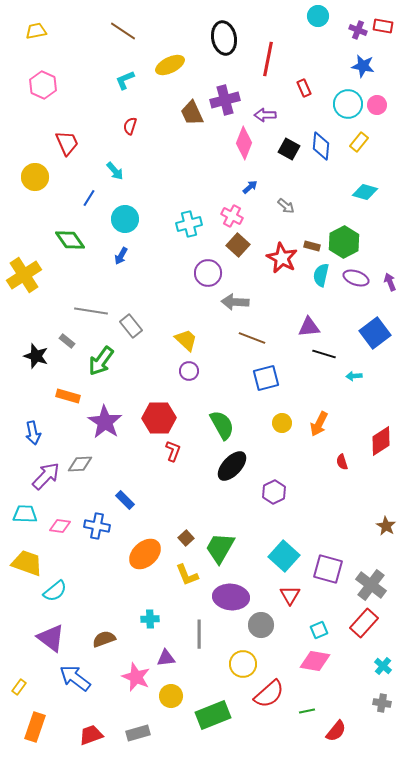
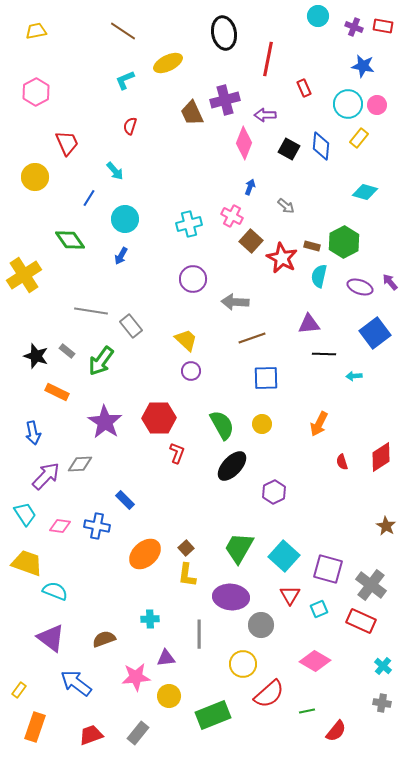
purple cross at (358, 30): moved 4 px left, 3 px up
black ellipse at (224, 38): moved 5 px up
yellow ellipse at (170, 65): moved 2 px left, 2 px up
pink hexagon at (43, 85): moved 7 px left, 7 px down; rotated 8 degrees clockwise
yellow rectangle at (359, 142): moved 4 px up
blue arrow at (250, 187): rotated 28 degrees counterclockwise
brown square at (238, 245): moved 13 px right, 4 px up
purple circle at (208, 273): moved 15 px left, 6 px down
cyan semicircle at (321, 275): moved 2 px left, 1 px down
purple ellipse at (356, 278): moved 4 px right, 9 px down
purple arrow at (390, 282): rotated 18 degrees counterclockwise
purple triangle at (309, 327): moved 3 px up
brown line at (252, 338): rotated 40 degrees counterclockwise
gray rectangle at (67, 341): moved 10 px down
black line at (324, 354): rotated 15 degrees counterclockwise
purple circle at (189, 371): moved 2 px right
blue square at (266, 378): rotated 12 degrees clockwise
orange rectangle at (68, 396): moved 11 px left, 4 px up; rotated 10 degrees clockwise
yellow circle at (282, 423): moved 20 px left, 1 px down
red diamond at (381, 441): moved 16 px down
red L-shape at (173, 451): moved 4 px right, 2 px down
cyan trapezoid at (25, 514): rotated 55 degrees clockwise
brown square at (186, 538): moved 10 px down
green trapezoid at (220, 548): moved 19 px right
yellow L-shape at (187, 575): rotated 30 degrees clockwise
cyan semicircle at (55, 591): rotated 120 degrees counterclockwise
red rectangle at (364, 623): moved 3 px left, 2 px up; rotated 72 degrees clockwise
cyan square at (319, 630): moved 21 px up
pink diamond at (315, 661): rotated 20 degrees clockwise
pink star at (136, 677): rotated 28 degrees counterclockwise
blue arrow at (75, 678): moved 1 px right, 5 px down
yellow rectangle at (19, 687): moved 3 px down
yellow circle at (171, 696): moved 2 px left
gray rectangle at (138, 733): rotated 35 degrees counterclockwise
